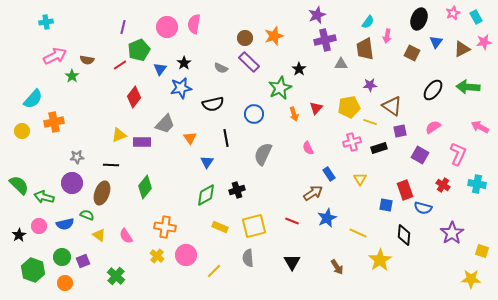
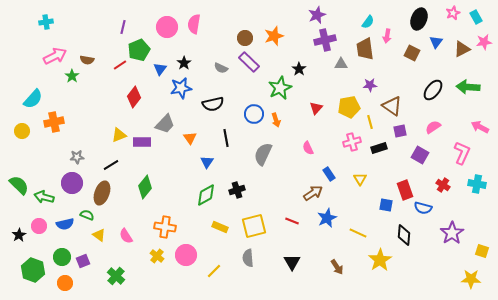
orange arrow at (294, 114): moved 18 px left, 6 px down
yellow line at (370, 122): rotated 56 degrees clockwise
pink L-shape at (458, 154): moved 4 px right, 1 px up
black line at (111, 165): rotated 35 degrees counterclockwise
